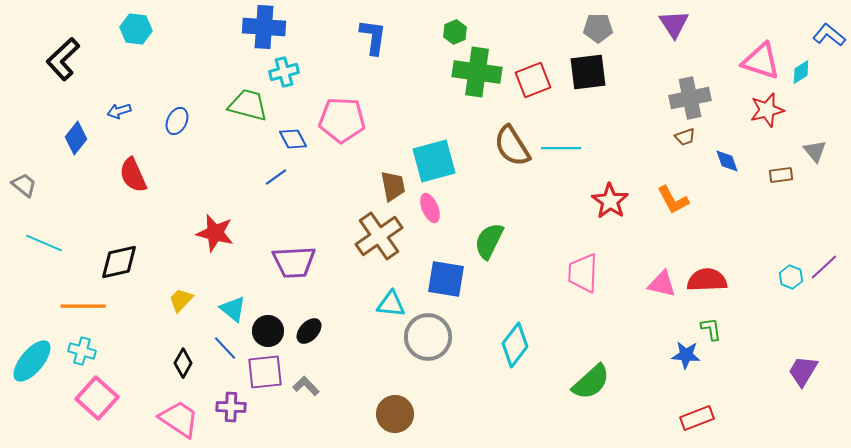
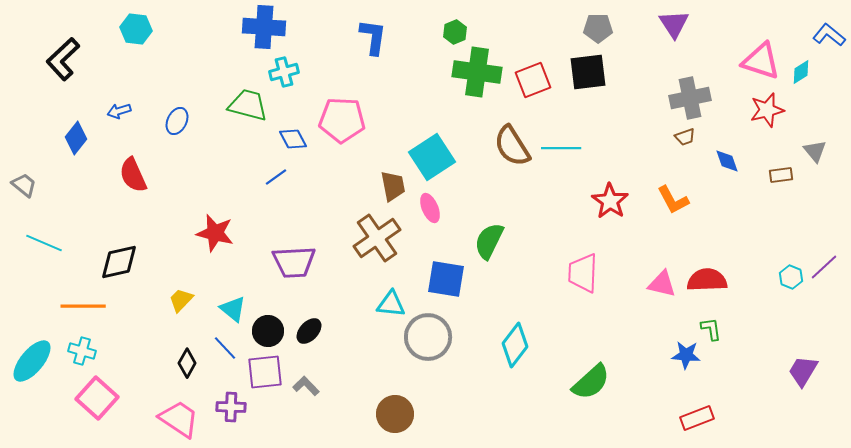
cyan square at (434, 161): moved 2 px left, 4 px up; rotated 18 degrees counterclockwise
brown cross at (379, 236): moved 2 px left, 2 px down
black diamond at (183, 363): moved 4 px right
